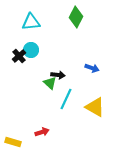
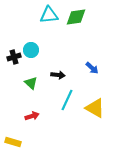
green diamond: rotated 55 degrees clockwise
cyan triangle: moved 18 px right, 7 px up
black cross: moved 5 px left, 1 px down; rotated 24 degrees clockwise
blue arrow: rotated 24 degrees clockwise
green triangle: moved 19 px left
cyan line: moved 1 px right, 1 px down
yellow triangle: moved 1 px down
red arrow: moved 10 px left, 16 px up
